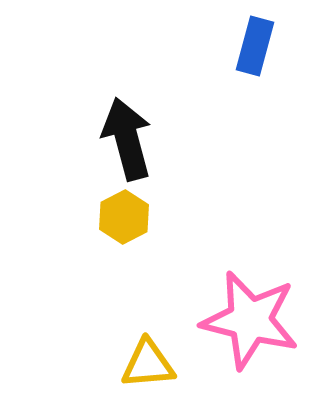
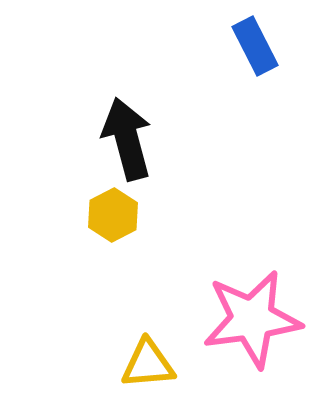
blue rectangle: rotated 42 degrees counterclockwise
yellow hexagon: moved 11 px left, 2 px up
pink star: moved 2 px right, 1 px up; rotated 22 degrees counterclockwise
